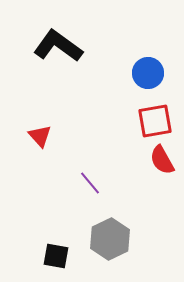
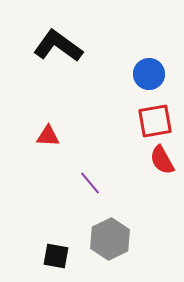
blue circle: moved 1 px right, 1 px down
red triangle: moved 8 px right; rotated 45 degrees counterclockwise
